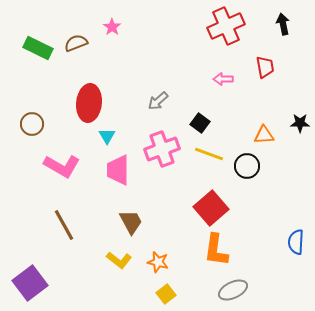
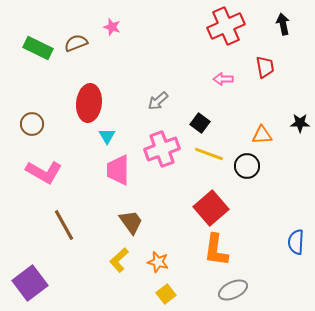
pink star: rotated 18 degrees counterclockwise
orange triangle: moved 2 px left
pink L-shape: moved 18 px left, 6 px down
brown trapezoid: rotated 8 degrees counterclockwise
yellow L-shape: rotated 100 degrees clockwise
